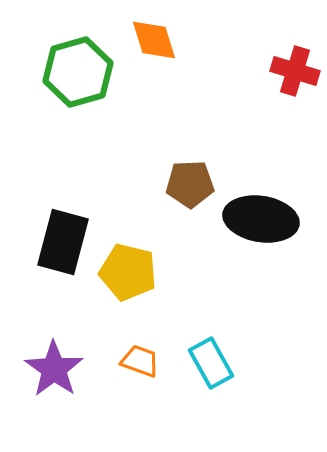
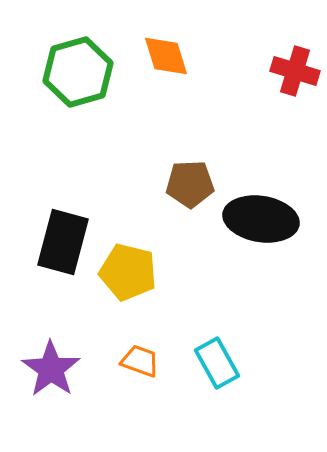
orange diamond: moved 12 px right, 16 px down
cyan rectangle: moved 6 px right
purple star: moved 3 px left
